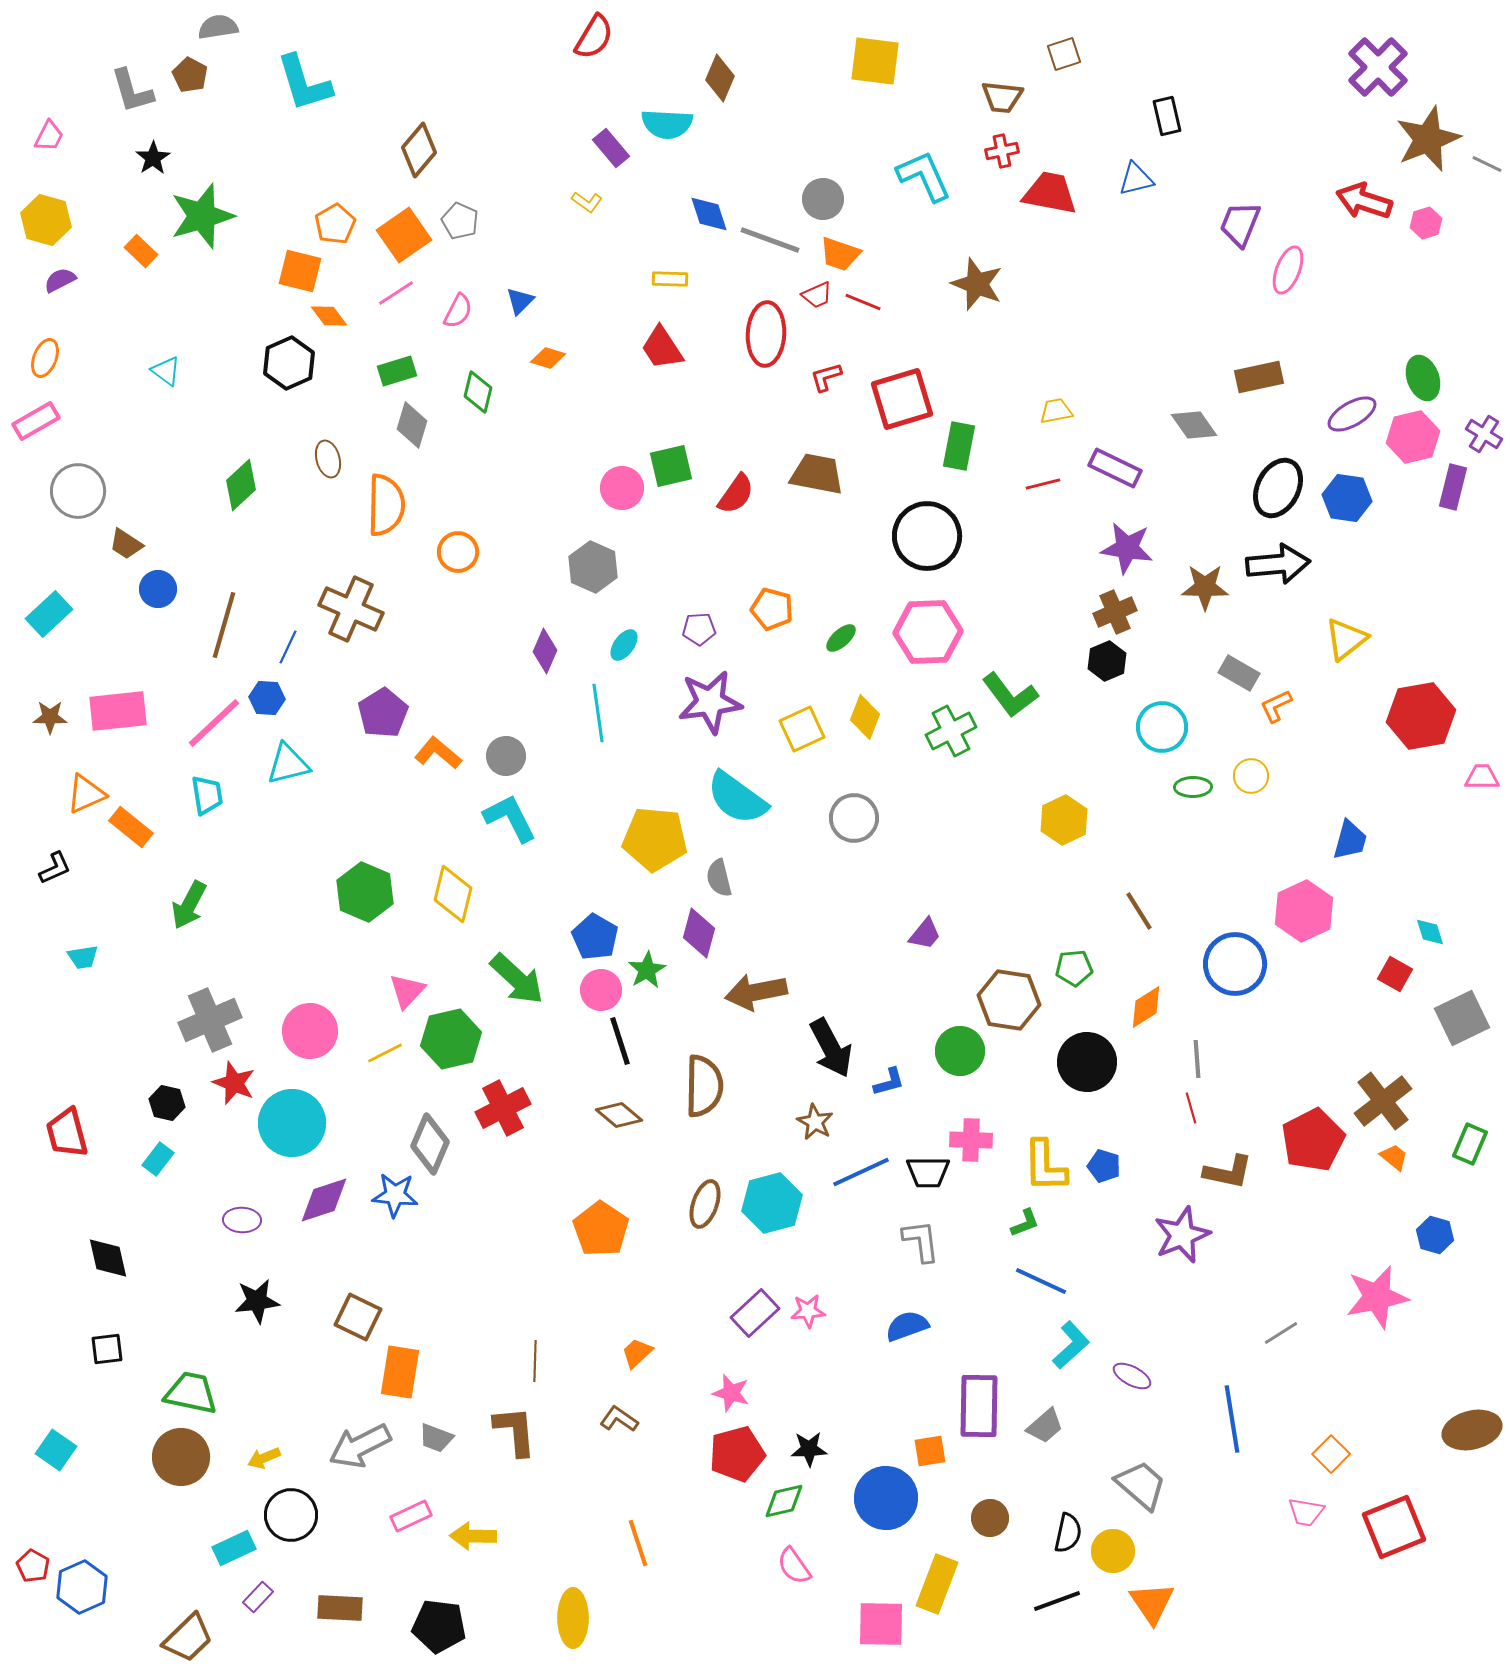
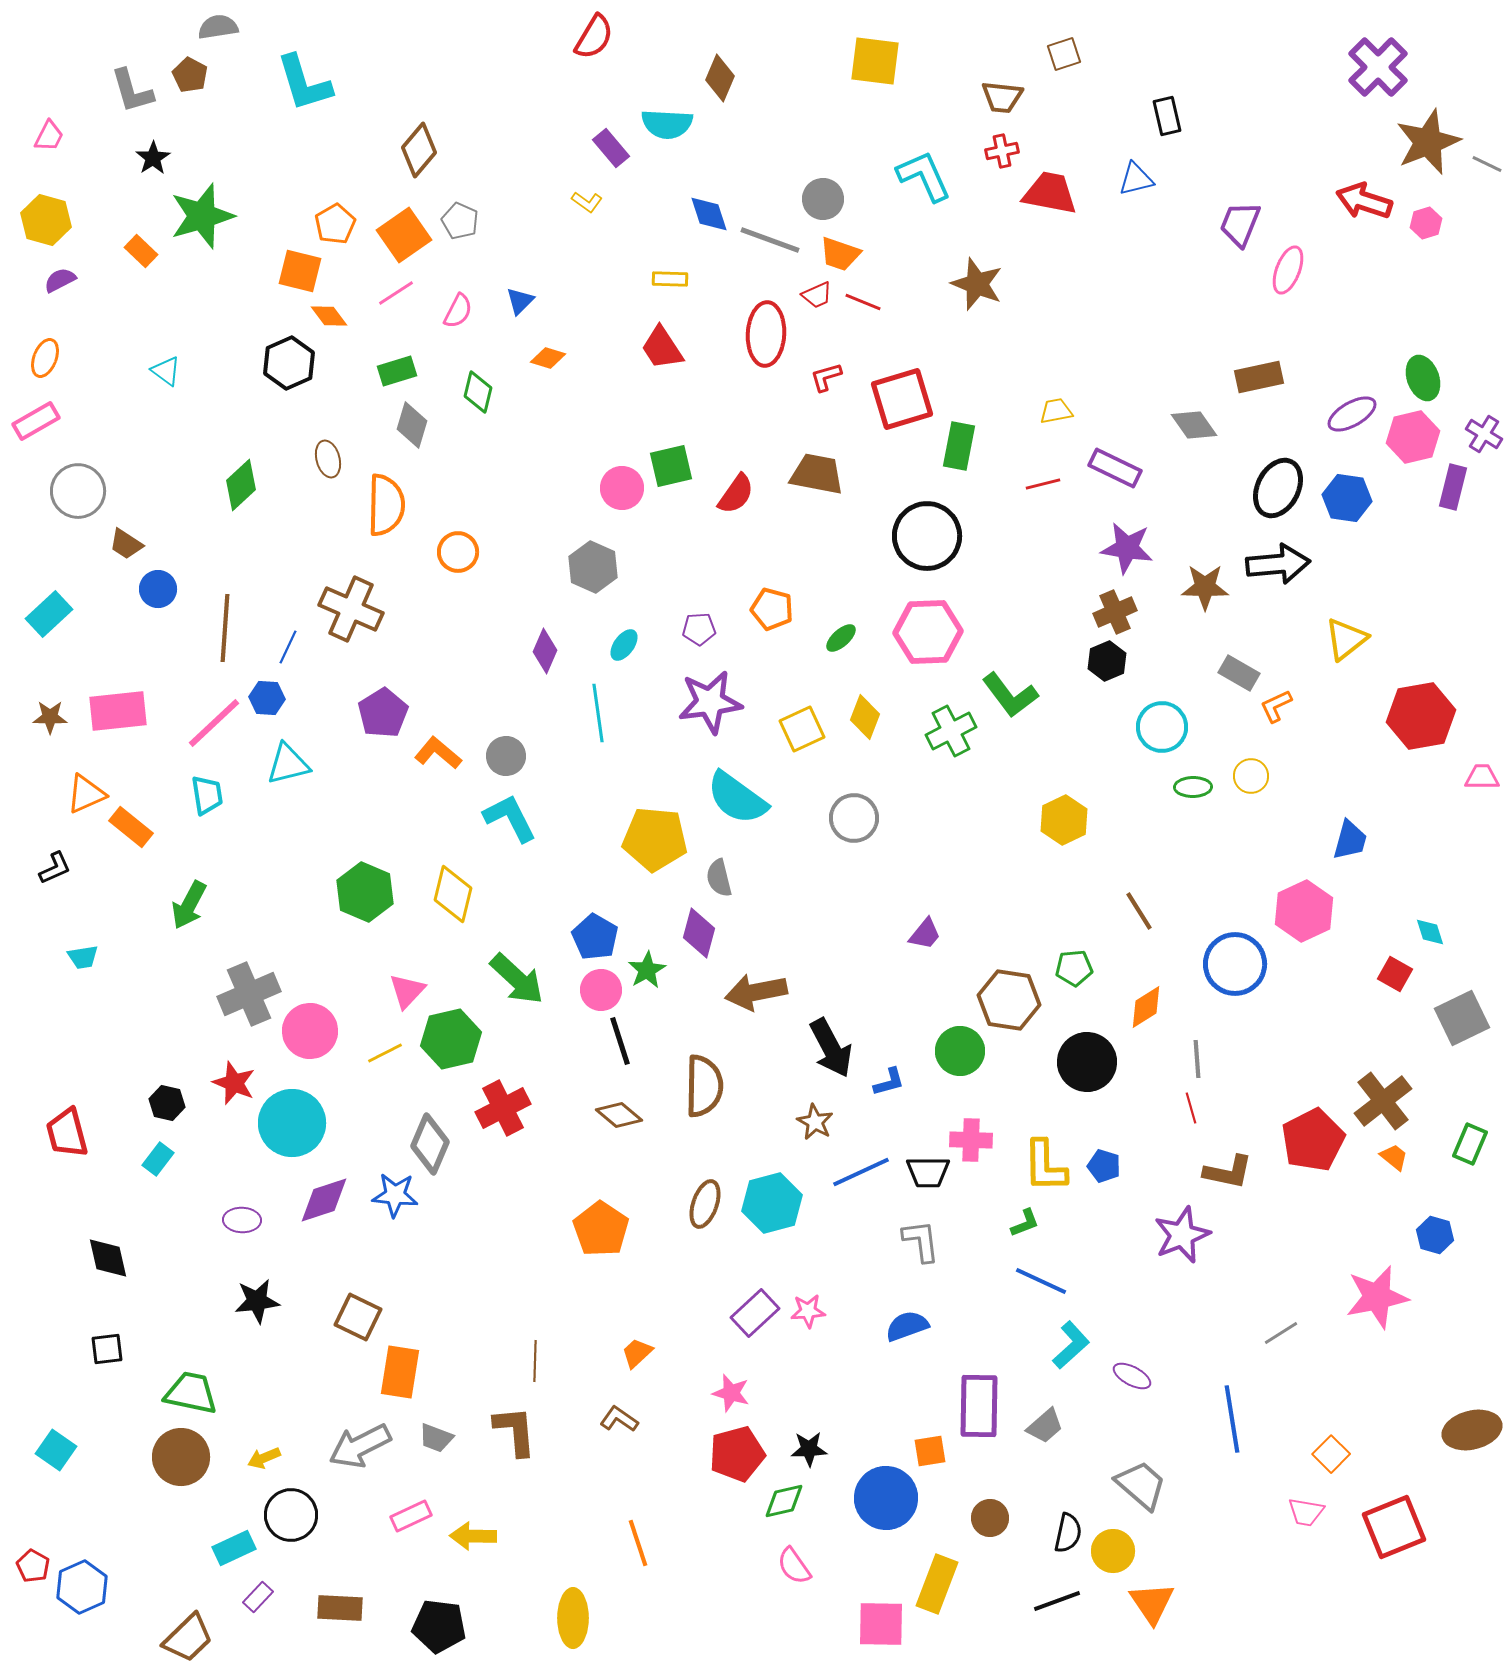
brown star at (1428, 139): moved 3 px down
brown line at (224, 625): moved 1 px right, 3 px down; rotated 12 degrees counterclockwise
gray cross at (210, 1020): moved 39 px right, 26 px up
